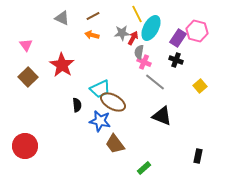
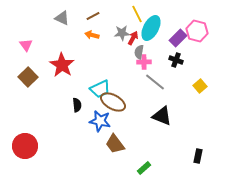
purple rectangle: rotated 12 degrees clockwise
pink cross: rotated 24 degrees counterclockwise
